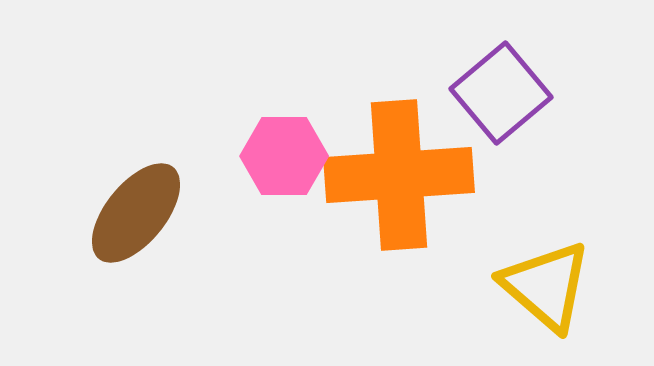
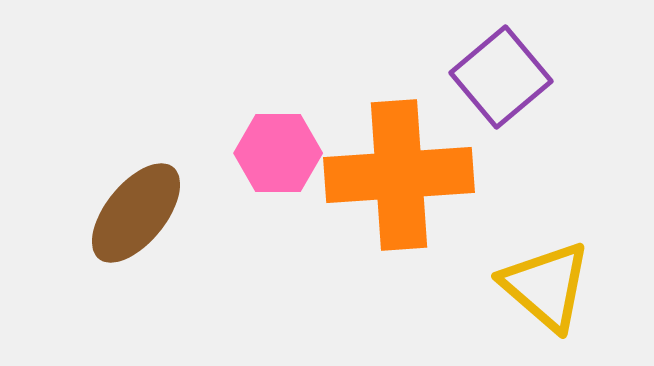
purple square: moved 16 px up
pink hexagon: moved 6 px left, 3 px up
